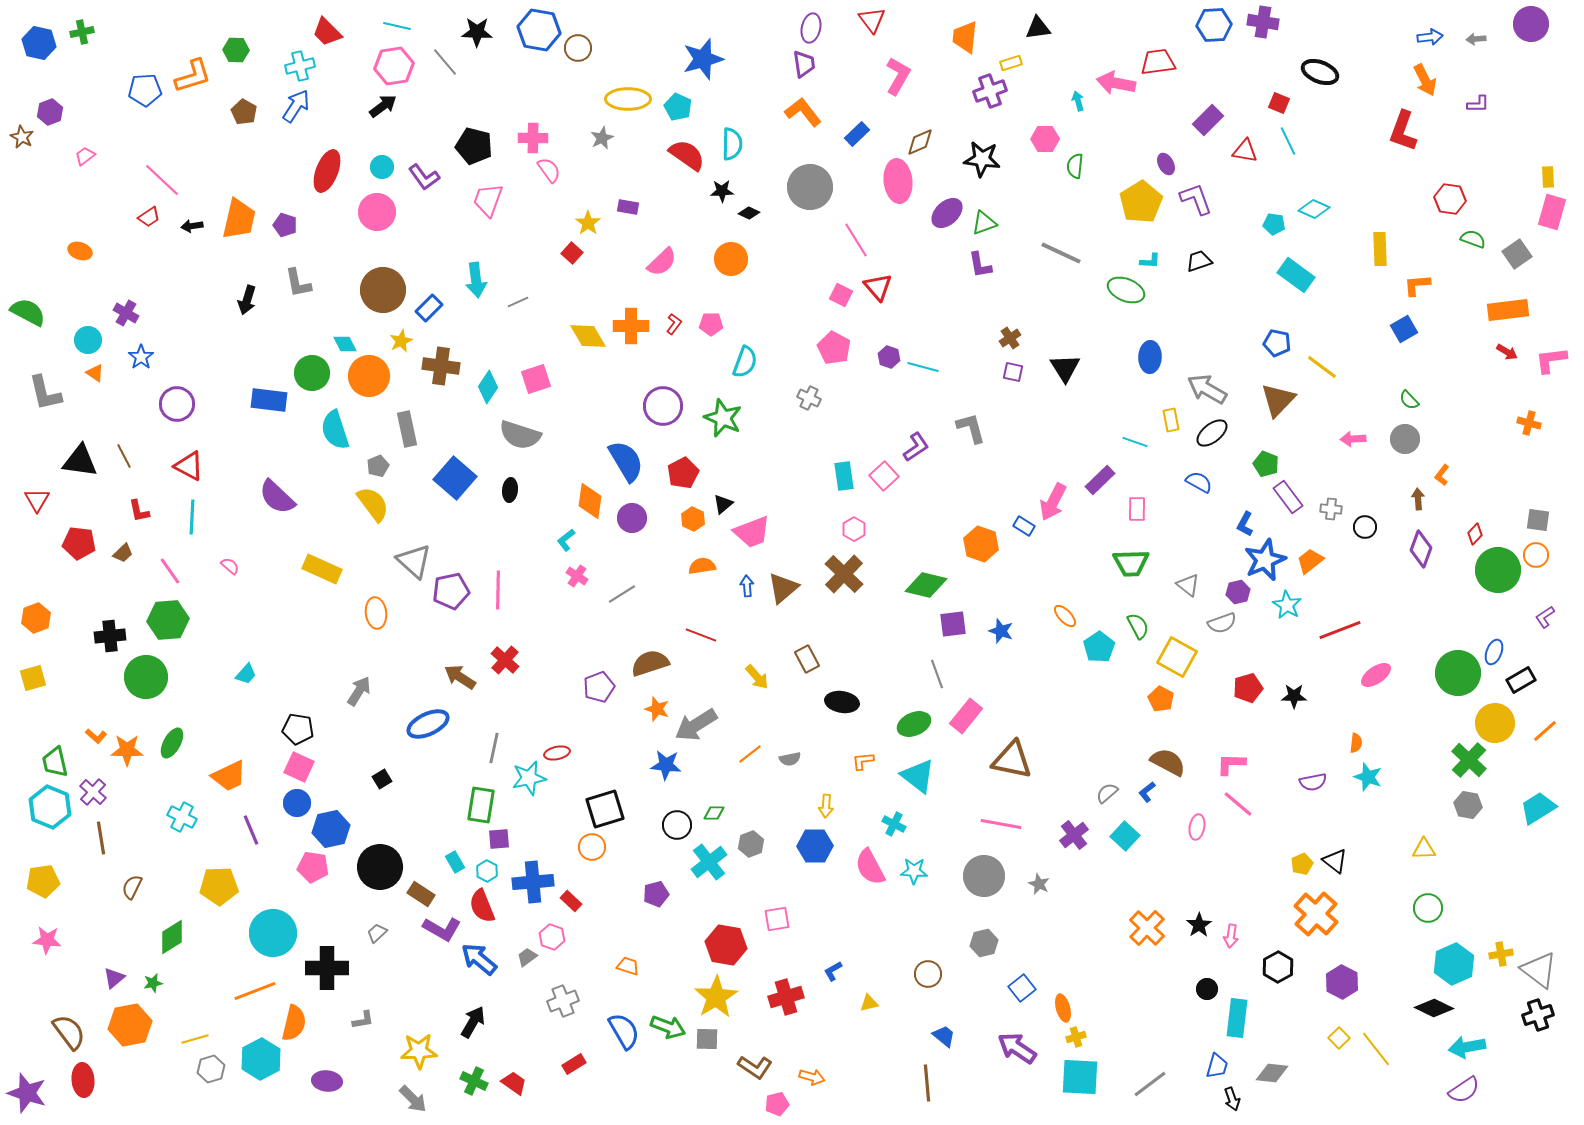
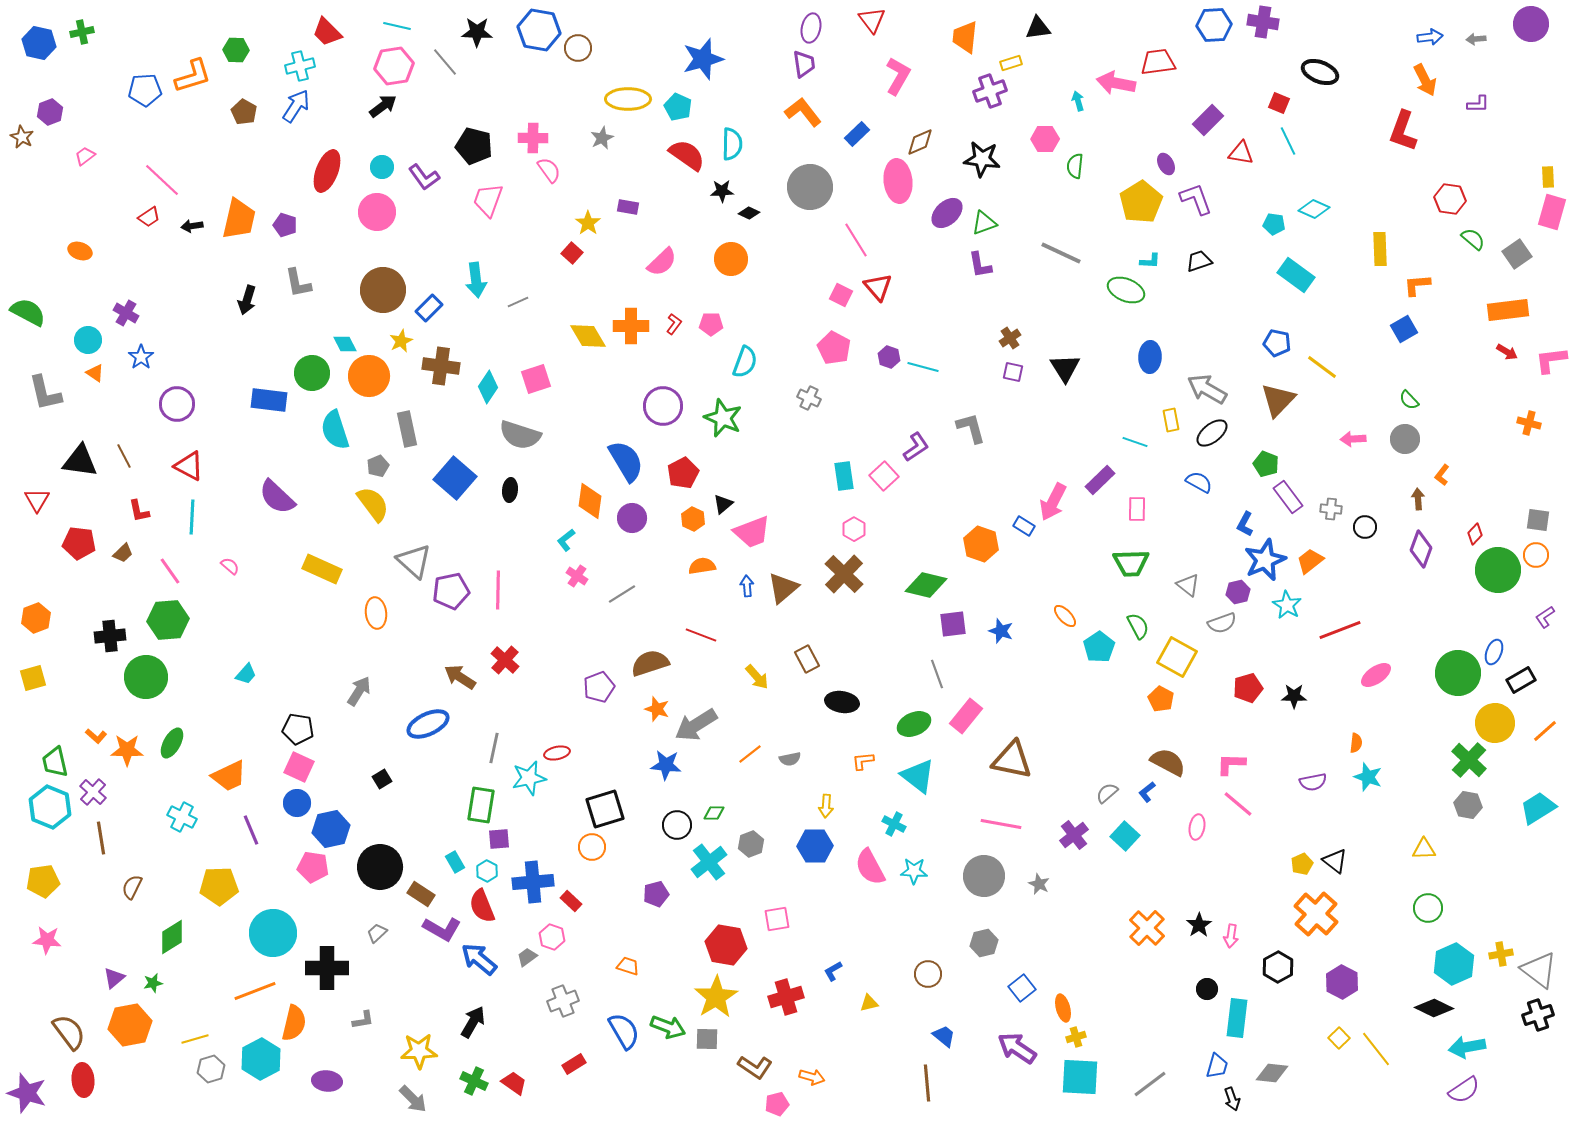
red triangle at (1245, 151): moved 4 px left, 2 px down
green semicircle at (1473, 239): rotated 20 degrees clockwise
